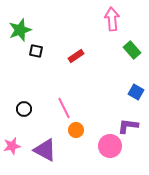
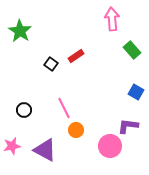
green star: moved 1 px down; rotated 20 degrees counterclockwise
black square: moved 15 px right, 13 px down; rotated 24 degrees clockwise
black circle: moved 1 px down
